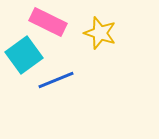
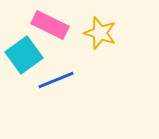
pink rectangle: moved 2 px right, 3 px down
